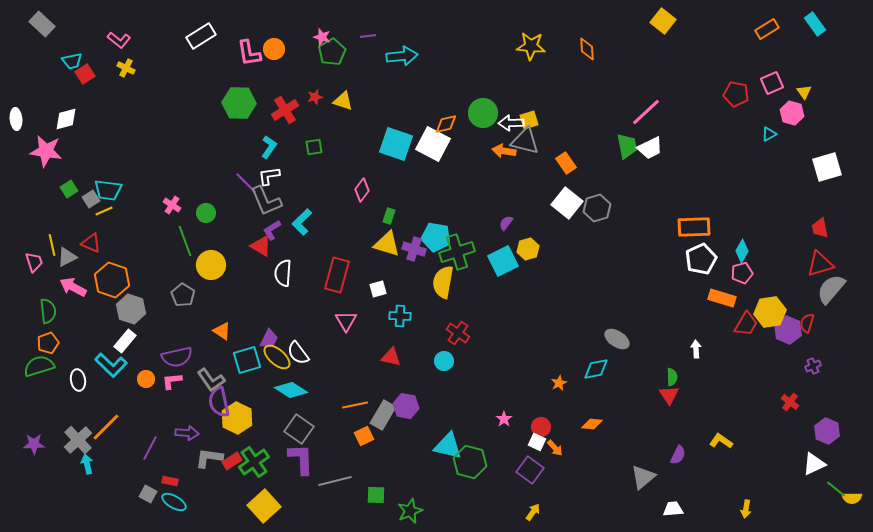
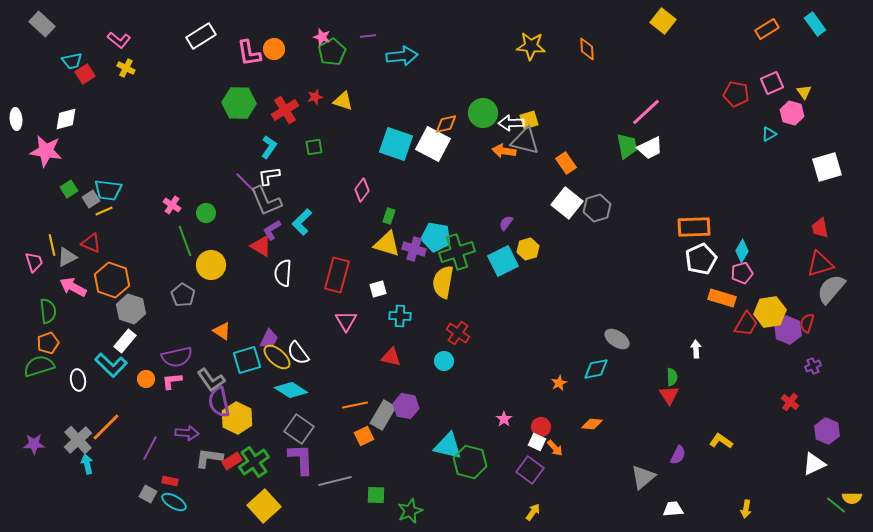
green line at (836, 489): moved 16 px down
